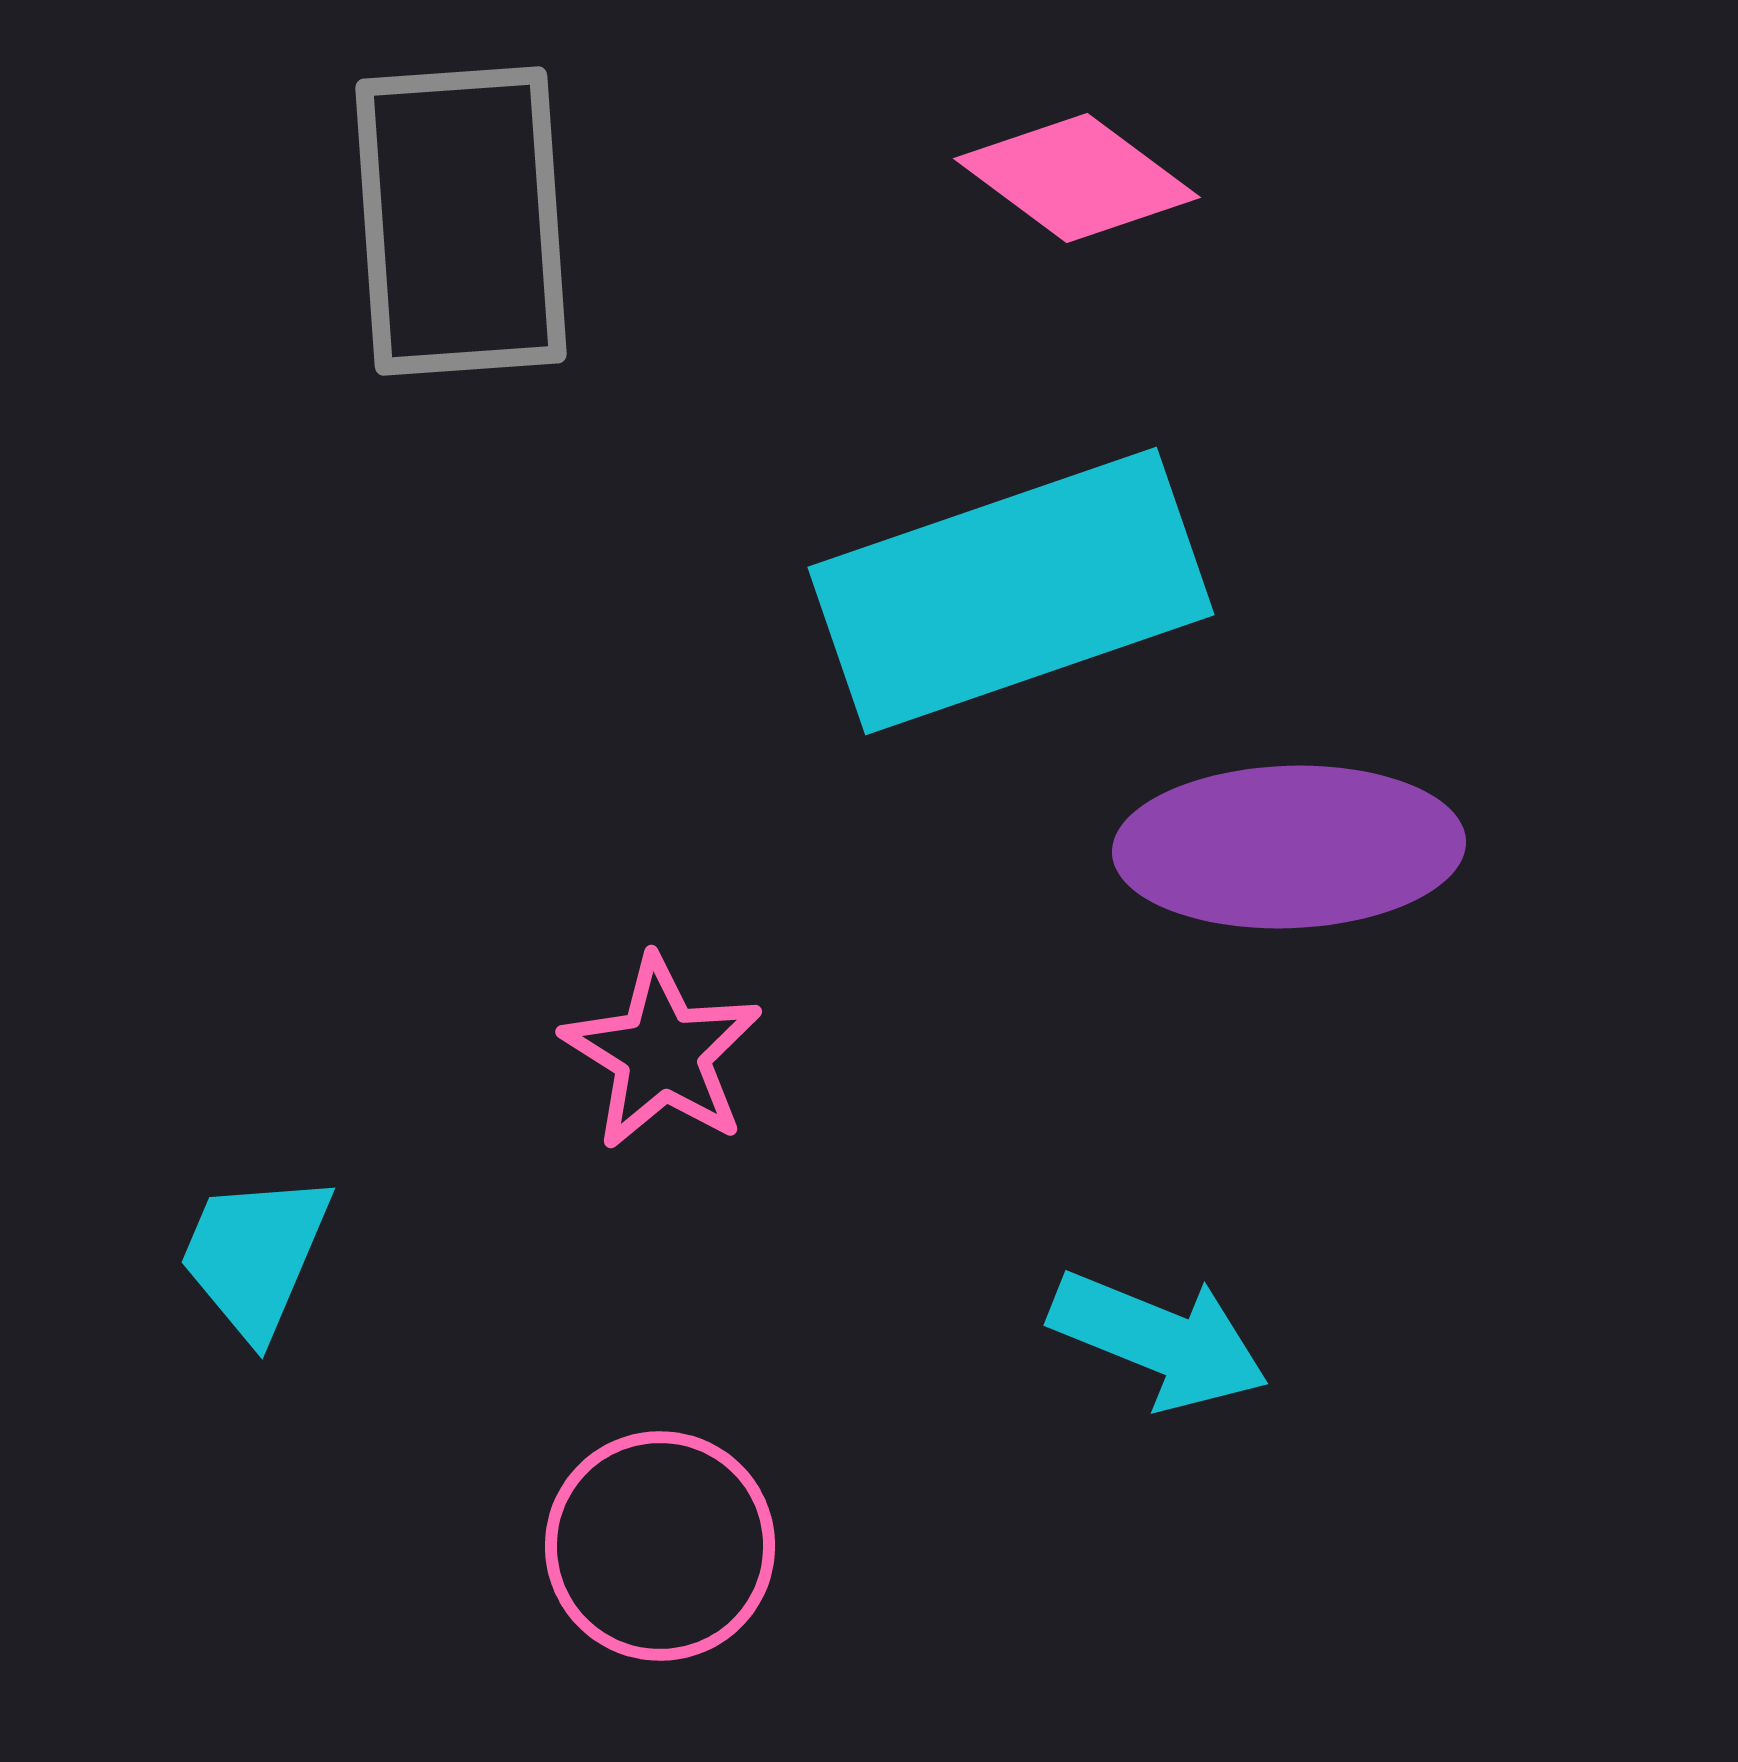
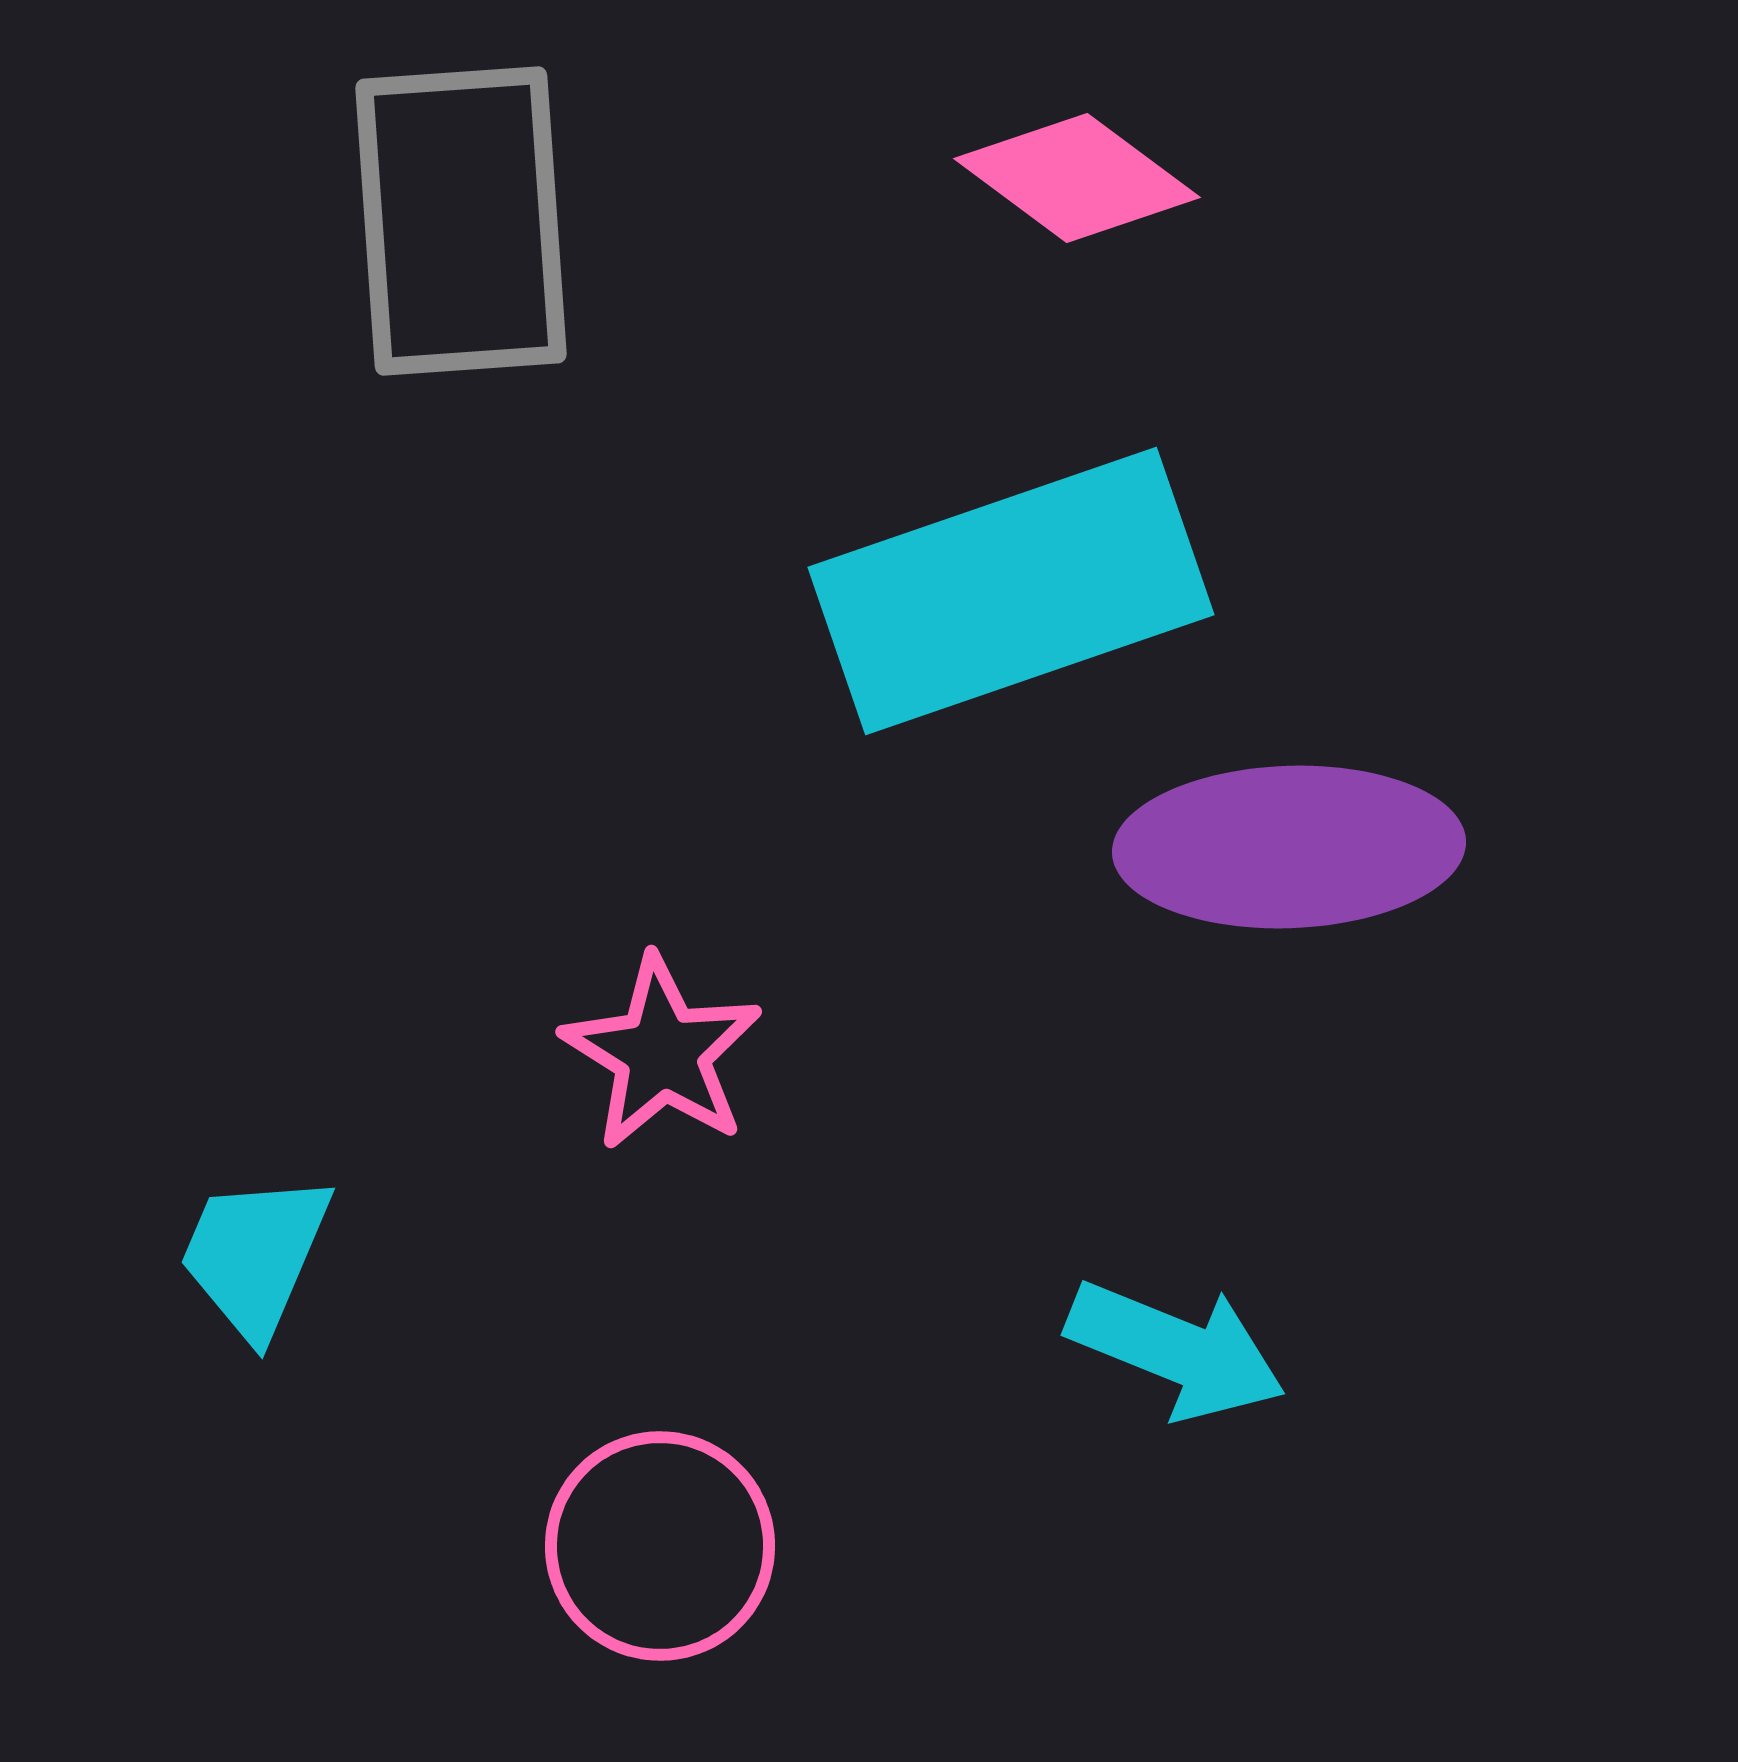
cyan arrow: moved 17 px right, 10 px down
